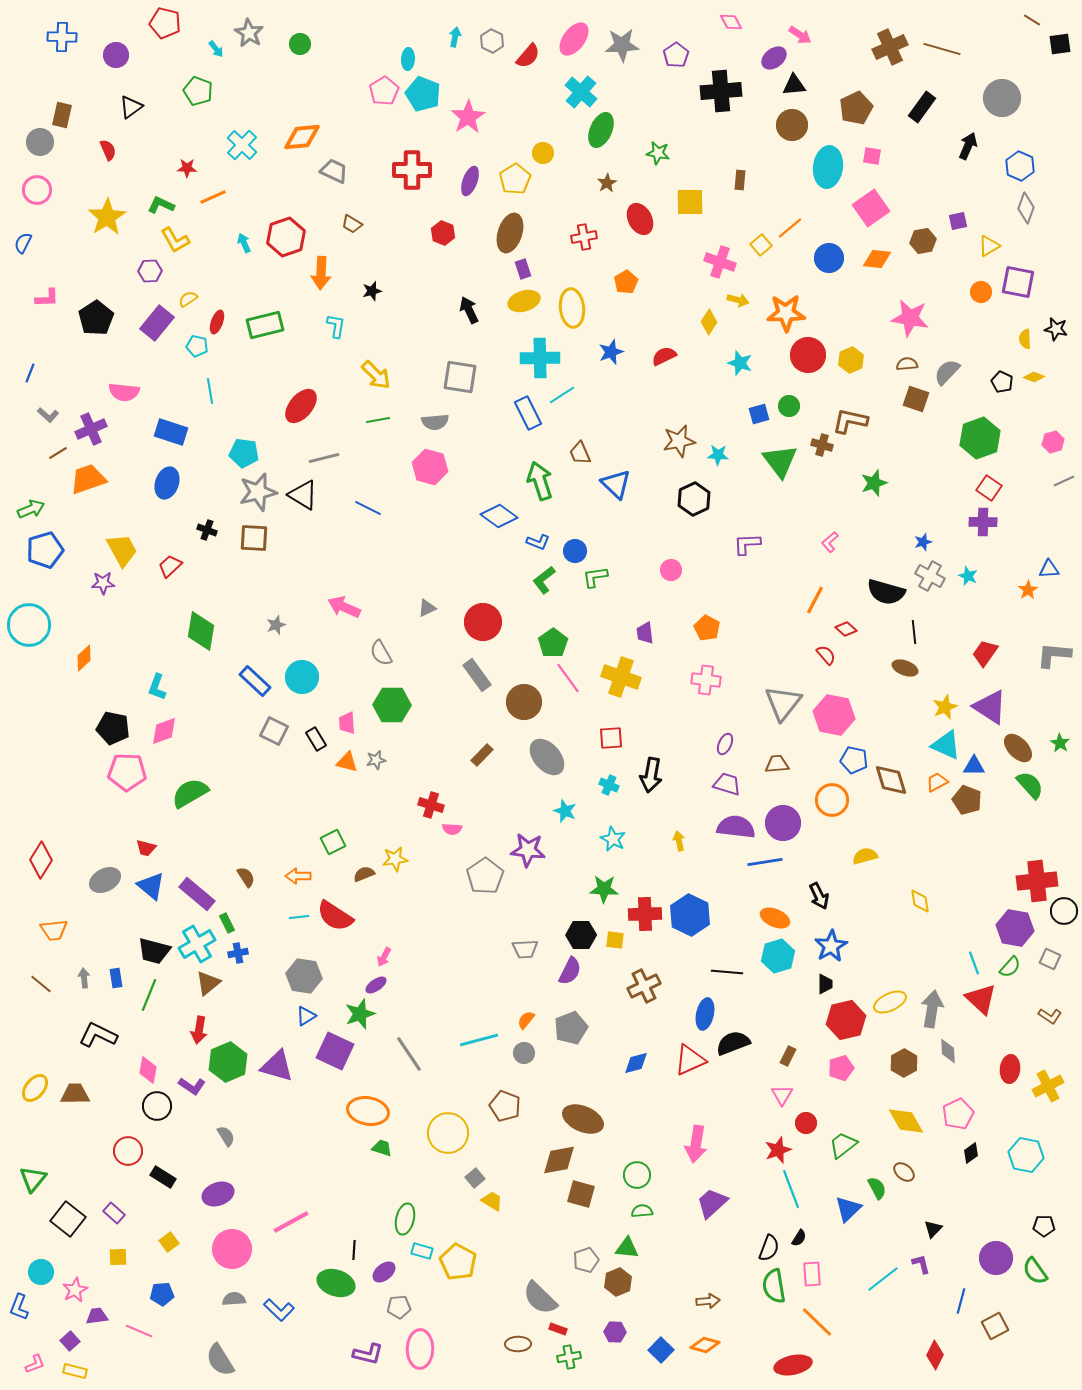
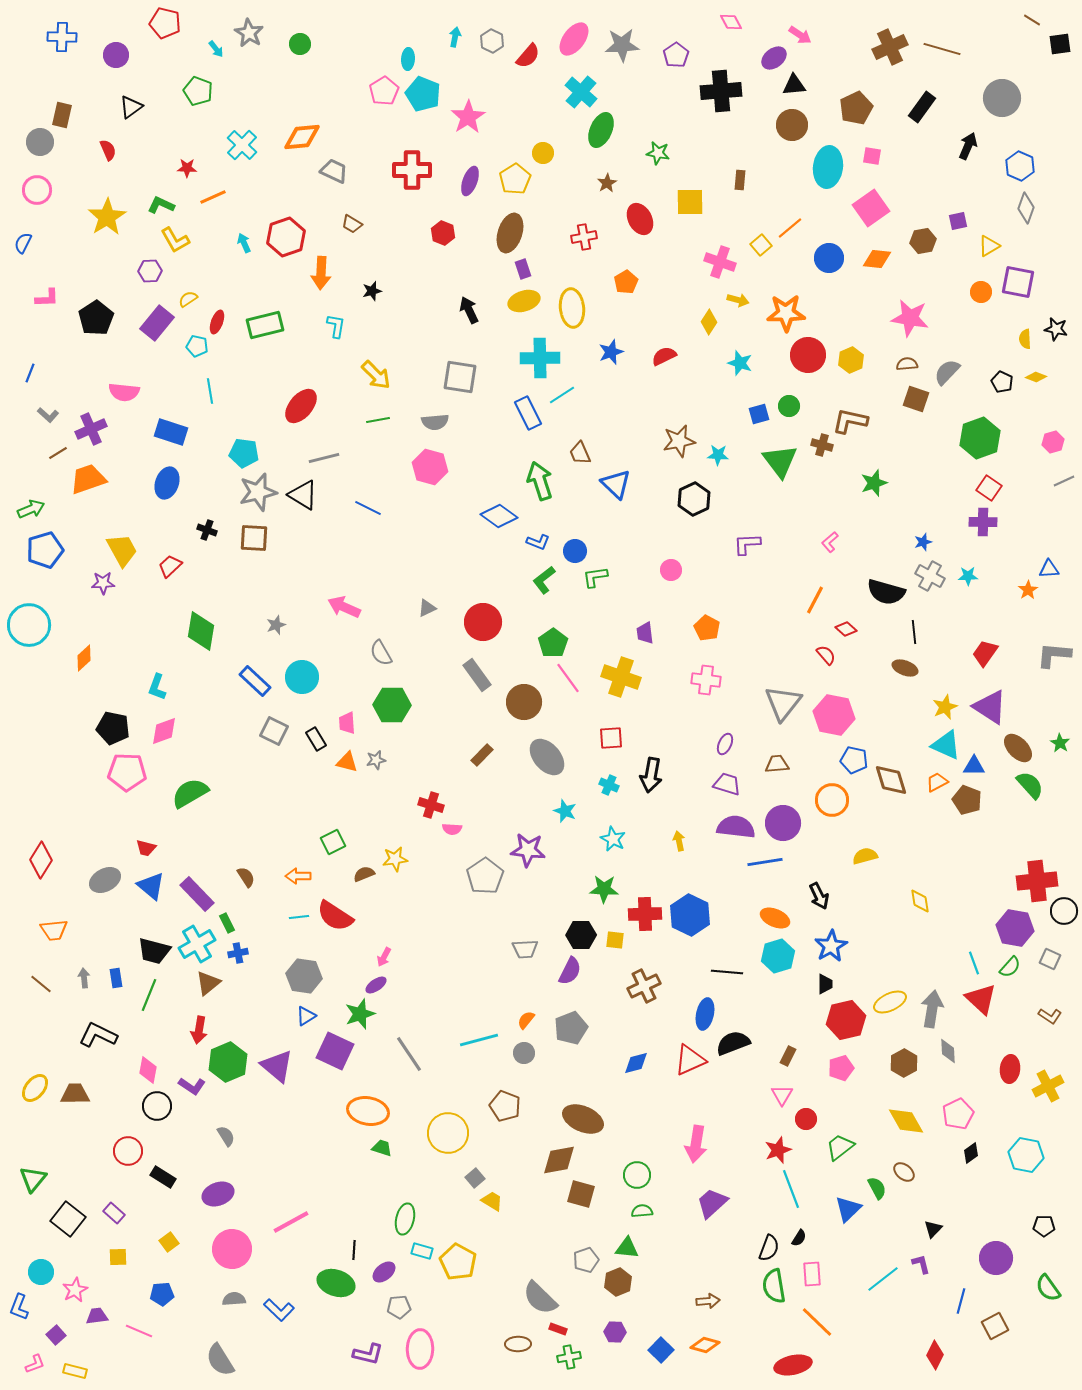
yellow diamond at (1034, 377): moved 2 px right
cyan star at (968, 576): rotated 24 degrees counterclockwise
purple rectangle at (197, 894): rotated 6 degrees clockwise
purple triangle at (277, 1066): rotated 24 degrees clockwise
red circle at (806, 1123): moved 4 px up
green trapezoid at (843, 1145): moved 3 px left, 2 px down
green semicircle at (1035, 1271): moved 13 px right, 17 px down
purple square at (70, 1341): moved 14 px left, 6 px up
